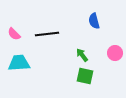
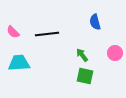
blue semicircle: moved 1 px right, 1 px down
pink semicircle: moved 1 px left, 2 px up
